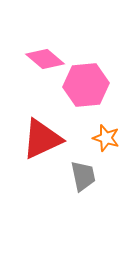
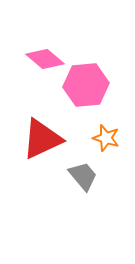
gray trapezoid: rotated 28 degrees counterclockwise
